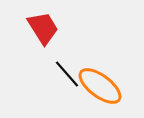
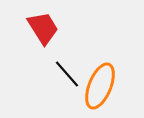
orange ellipse: rotated 75 degrees clockwise
